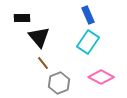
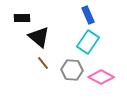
black triangle: rotated 10 degrees counterclockwise
gray hexagon: moved 13 px right, 13 px up; rotated 25 degrees clockwise
